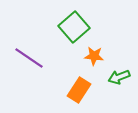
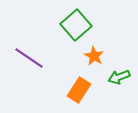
green square: moved 2 px right, 2 px up
orange star: rotated 24 degrees clockwise
